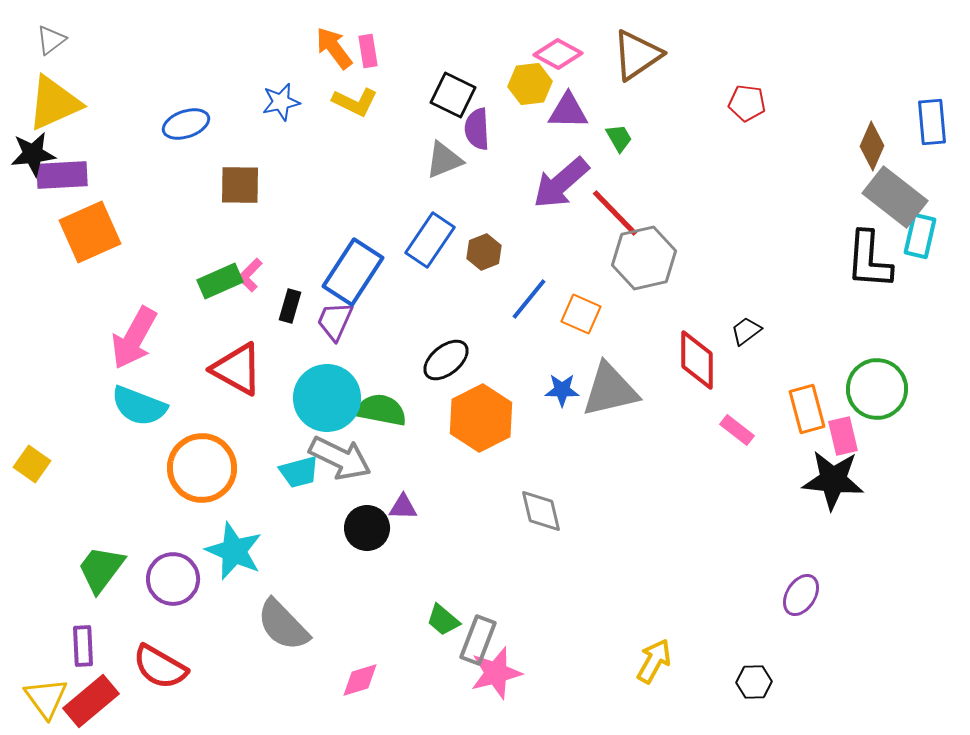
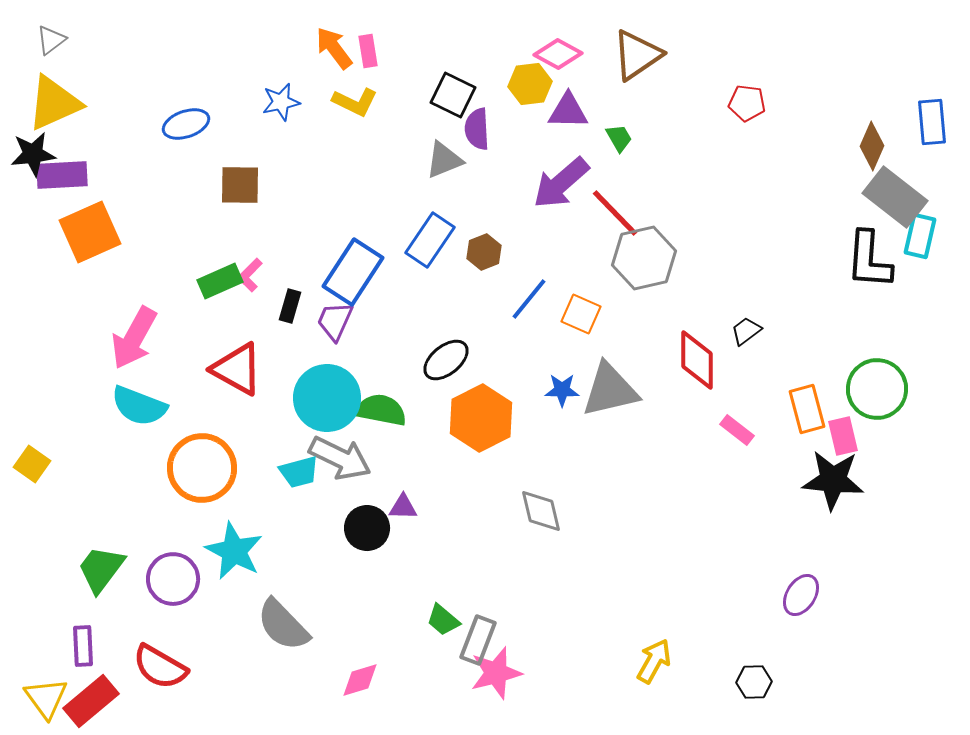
cyan star at (234, 551): rotated 4 degrees clockwise
